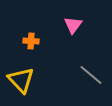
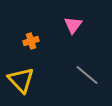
orange cross: rotated 21 degrees counterclockwise
gray line: moved 4 px left
